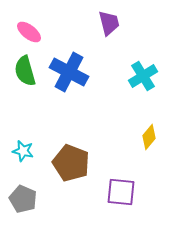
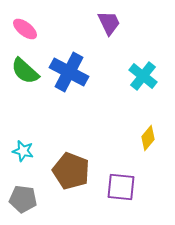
purple trapezoid: rotated 12 degrees counterclockwise
pink ellipse: moved 4 px left, 3 px up
green semicircle: rotated 32 degrees counterclockwise
cyan cross: rotated 20 degrees counterclockwise
yellow diamond: moved 1 px left, 1 px down
brown pentagon: moved 8 px down
purple square: moved 5 px up
gray pentagon: rotated 16 degrees counterclockwise
